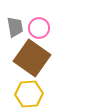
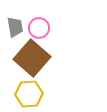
brown square: rotated 6 degrees clockwise
